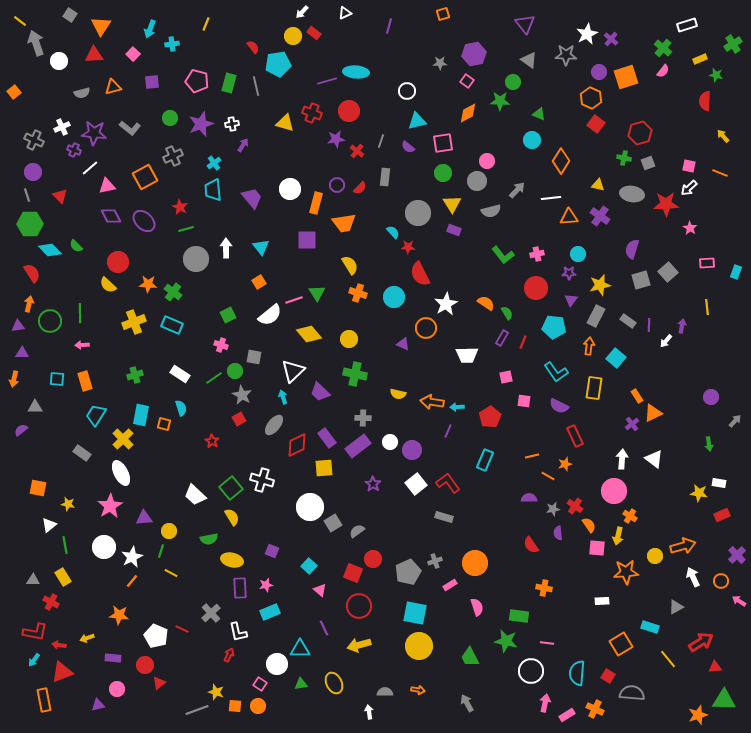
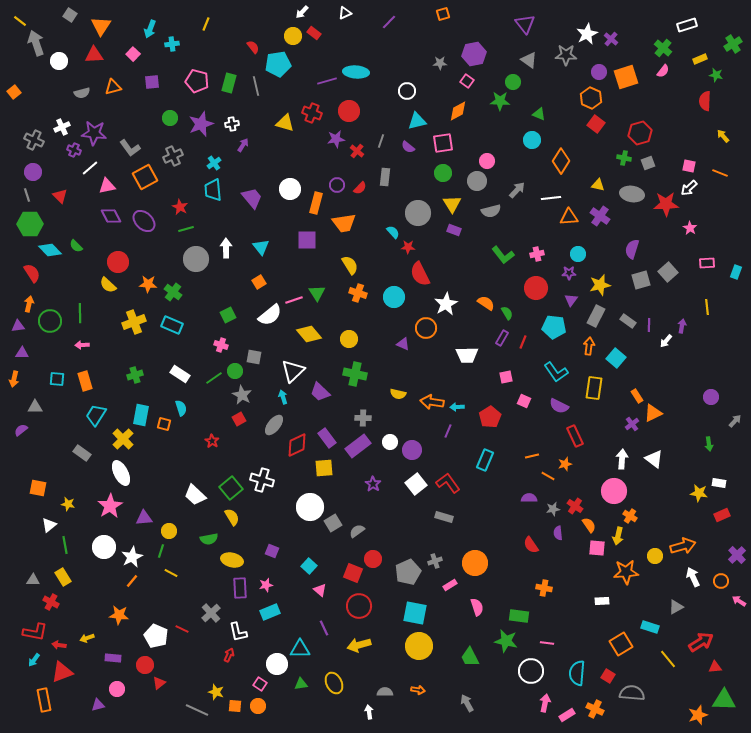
purple line at (389, 26): moved 4 px up; rotated 28 degrees clockwise
orange diamond at (468, 113): moved 10 px left, 2 px up
gray L-shape at (130, 128): moved 20 px down; rotated 15 degrees clockwise
pink square at (524, 401): rotated 16 degrees clockwise
gray line at (197, 710): rotated 45 degrees clockwise
